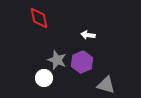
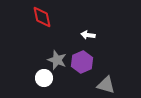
red diamond: moved 3 px right, 1 px up
